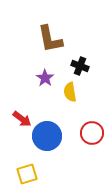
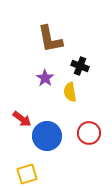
red circle: moved 3 px left
